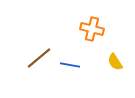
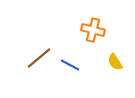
orange cross: moved 1 px right, 1 px down
blue line: rotated 18 degrees clockwise
